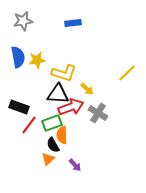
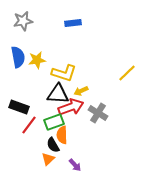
yellow arrow: moved 6 px left, 2 px down; rotated 112 degrees clockwise
green rectangle: moved 2 px right, 1 px up
